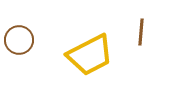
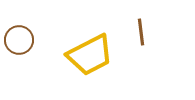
brown line: rotated 12 degrees counterclockwise
